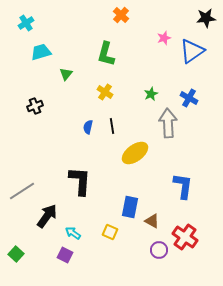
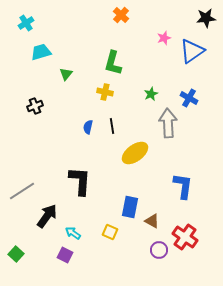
green L-shape: moved 7 px right, 9 px down
yellow cross: rotated 21 degrees counterclockwise
